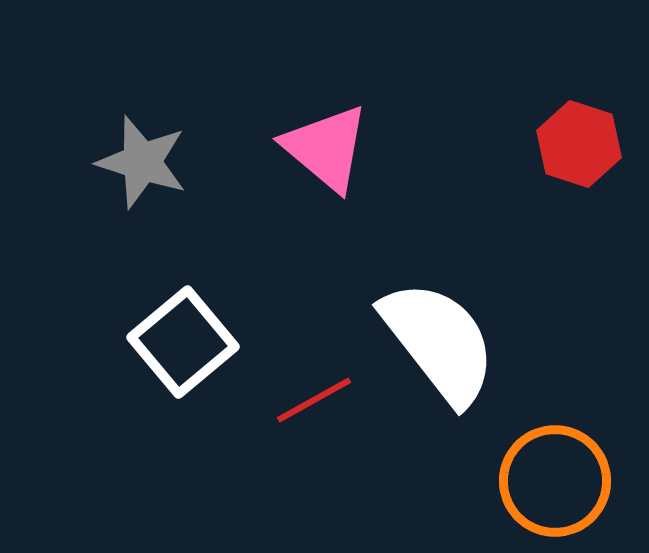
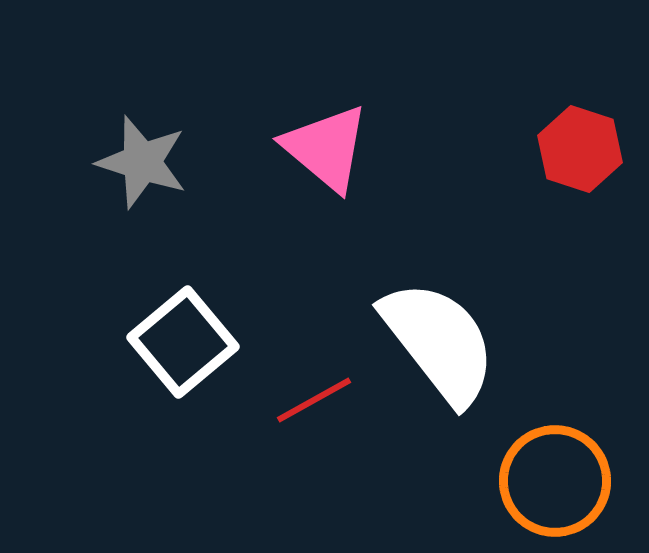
red hexagon: moved 1 px right, 5 px down
